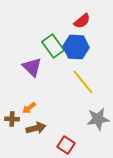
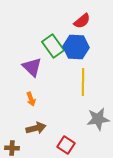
yellow line: rotated 40 degrees clockwise
orange arrow: moved 2 px right, 9 px up; rotated 72 degrees counterclockwise
brown cross: moved 29 px down
